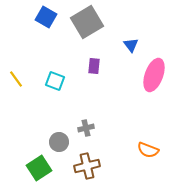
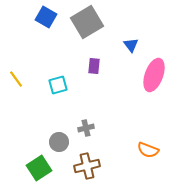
cyan square: moved 3 px right, 4 px down; rotated 36 degrees counterclockwise
